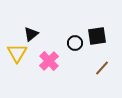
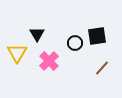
black triangle: moved 6 px right; rotated 21 degrees counterclockwise
